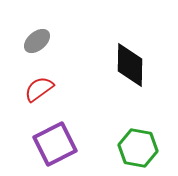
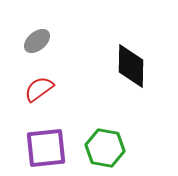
black diamond: moved 1 px right, 1 px down
purple square: moved 9 px left, 4 px down; rotated 21 degrees clockwise
green hexagon: moved 33 px left
